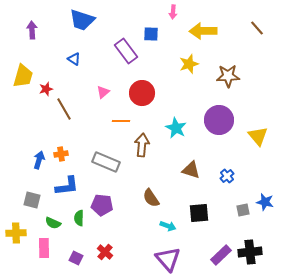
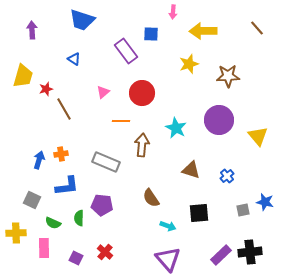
gray square at (32, 200): rotated 12 degrees clockwise
